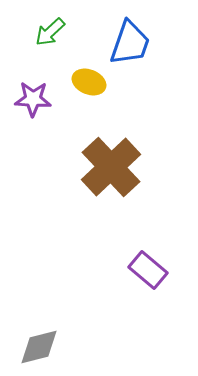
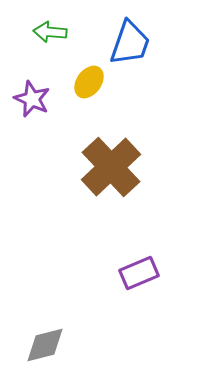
green arrow: rotated 48 degrees clockwise
yellow ellipse: rotated 76 degrees counterclockwise
purple star: moved 1 px left; rotated 21 degrees clockwise
purple rectangle: moved 9 px left, 3 px down; rotated 63 degrees counterclockwise
gray diamond: moved 6 px right, 2 px up
